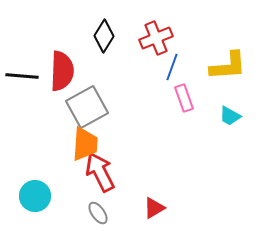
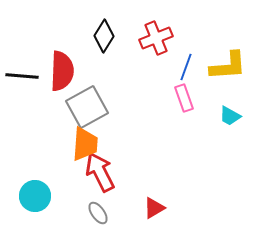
blue line: moved 14 px right
